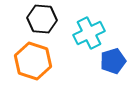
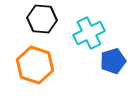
orange hexagon: moved 2 px right, 4 px down
